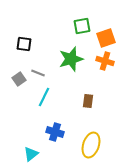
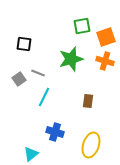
orange square: moved 1 px up
